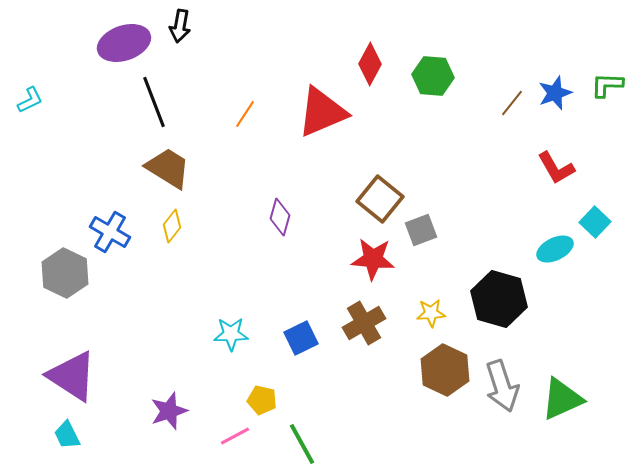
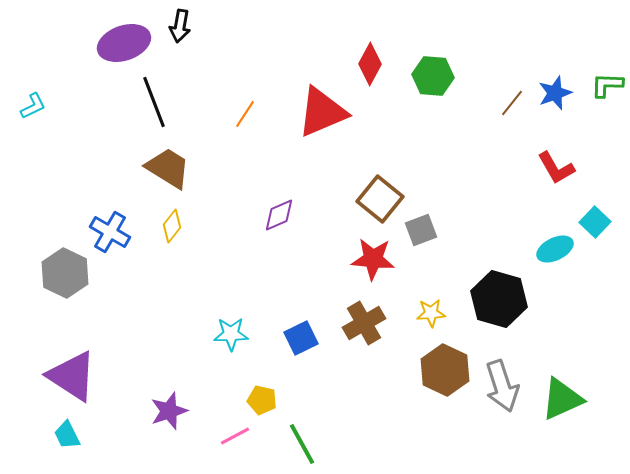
cyan L-shape: moved 3 px right, 6 px down
purple diamond: moved 1 px left, 2 px up; rotated 51 degrees clockwise
